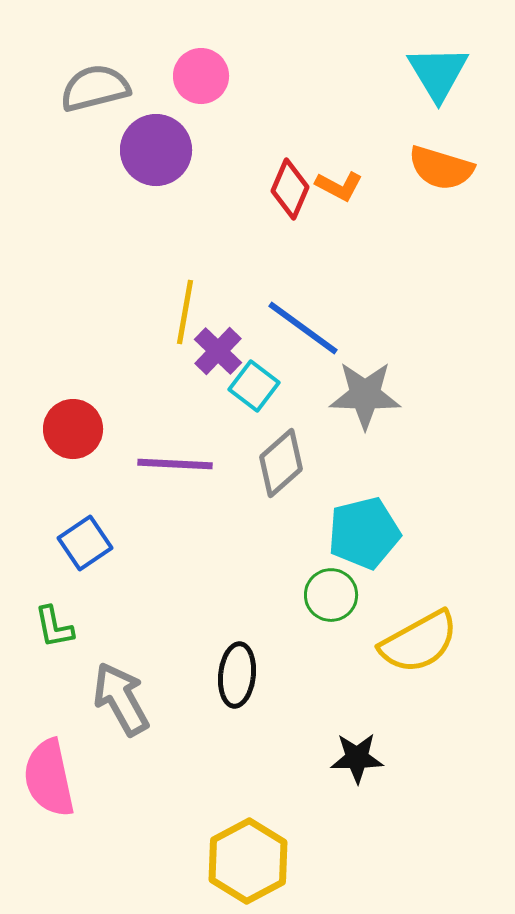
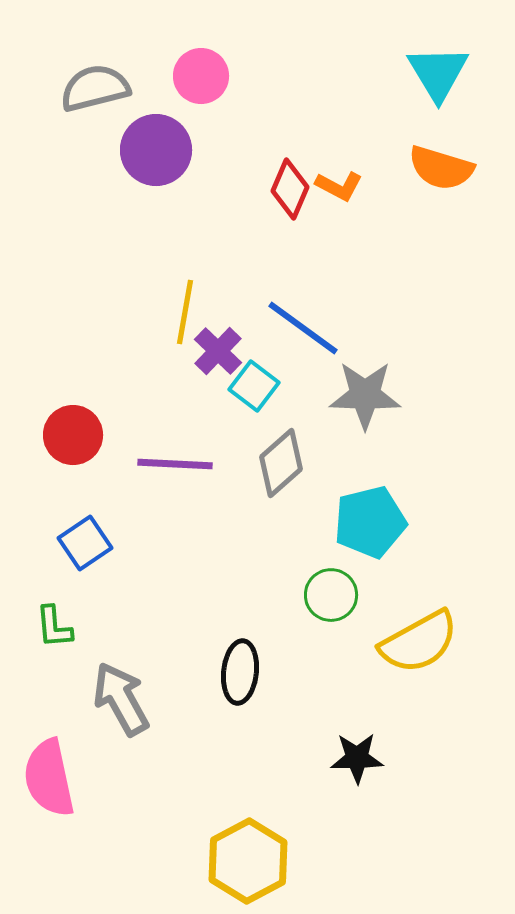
red circle: moved 6 px down
cyan pentagon: moved 6 px right, 11 px up
green L-shape: rotated 6 degrees clockwise
black ellipse: moved 3 px right, 3 px up
